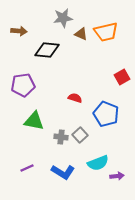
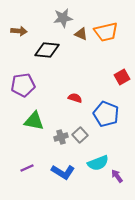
gray cross: rotated 24 degrees counterclockwise
purple arrow: rotated 120 degrees counterclockwise
